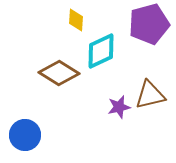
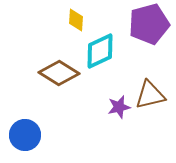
cyan diamond: moved 1 px left
